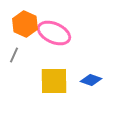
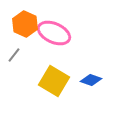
gray line: rotated 14 degrees clockwise
yellow square: rotated 32 degrees clockwise
